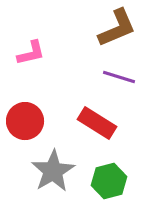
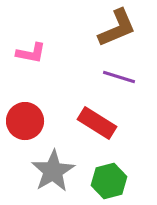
pink L-shape: rotated 24 degrees clockwise
